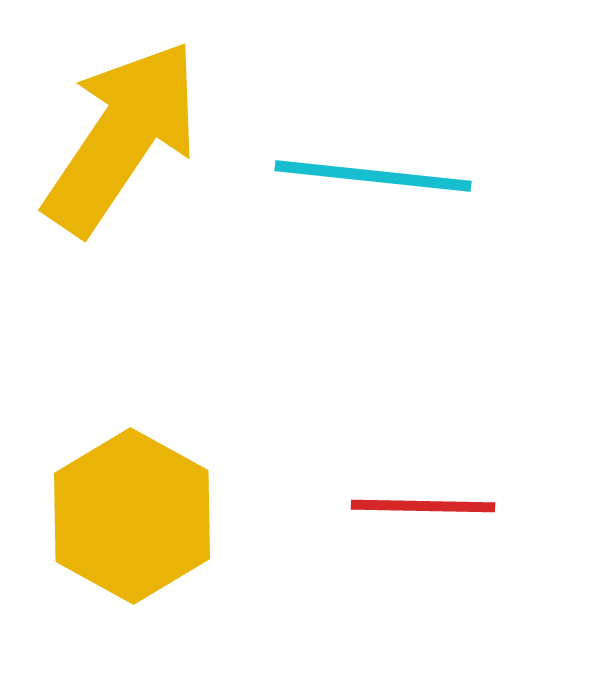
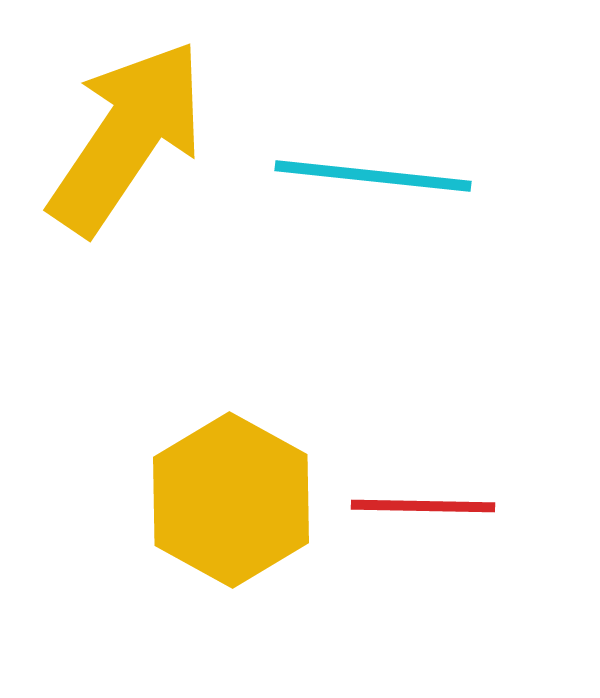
yellow arrow: moved 5 px right
yellow hexagon: moved 99 px right, 16 px up
